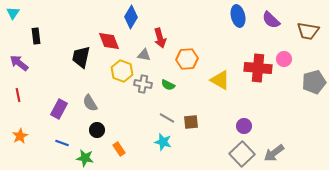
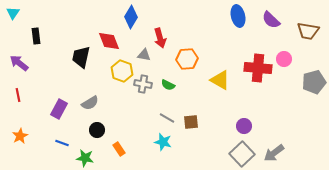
gray semicircle: rotated 90 degrees counterclockwise
